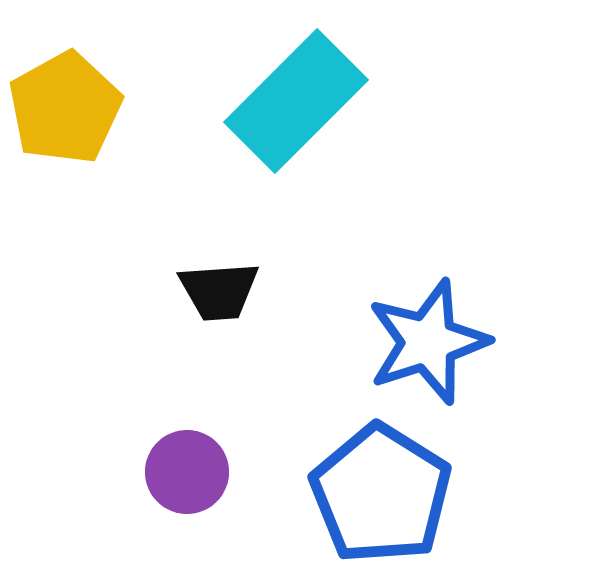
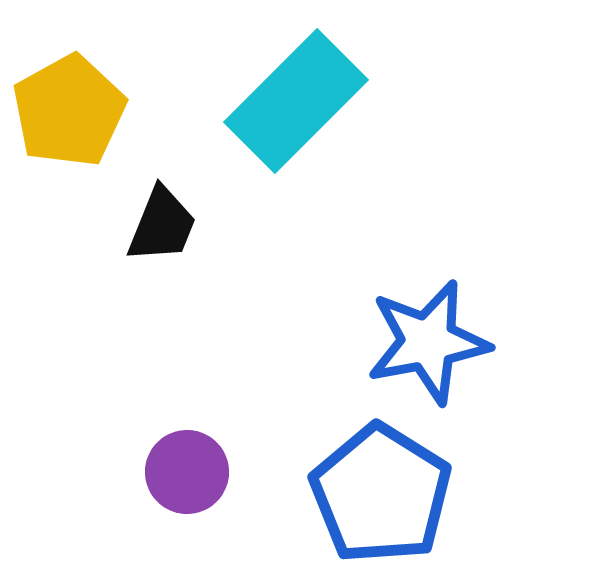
yellow pentagon: moved 4 px right, 3 px down
black trapezoid: moved 57 px left, 66 px up; rotated 64 degrees counterclockwise
blue star: rotated 7 degrees clockwise
